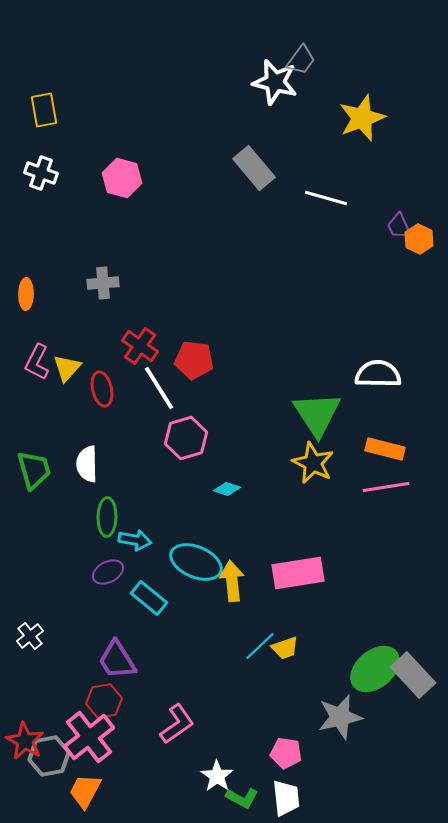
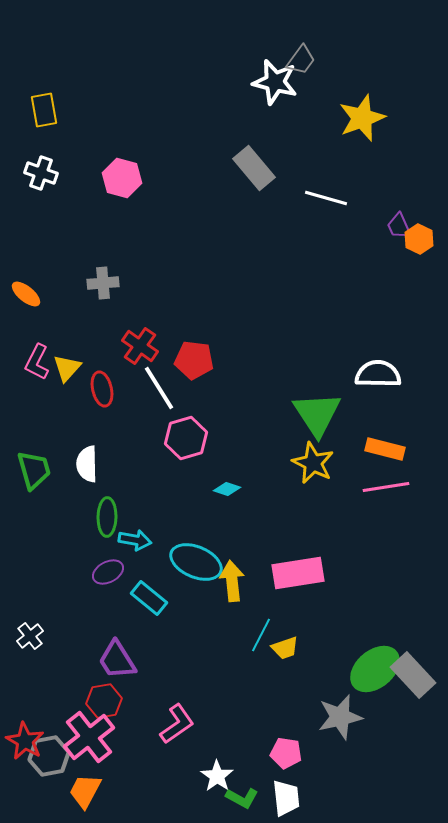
orange ellipse at (26, 294): rotated 52 degrees counterclockwise
cyan line at (260, 646): moved 1 px right, 11 px up; rotated 20 degrees counterclockwise
